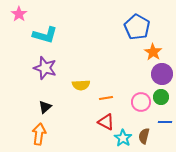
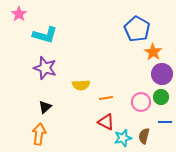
blue pentagon: moved 2 px down
cyan star: rotated 24 degrees clockwise
